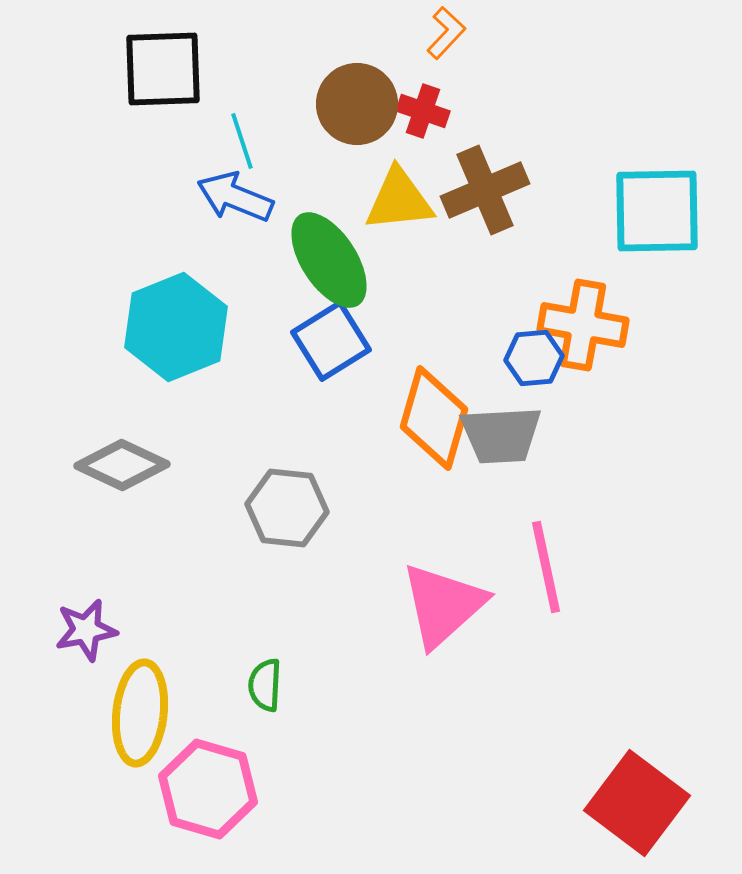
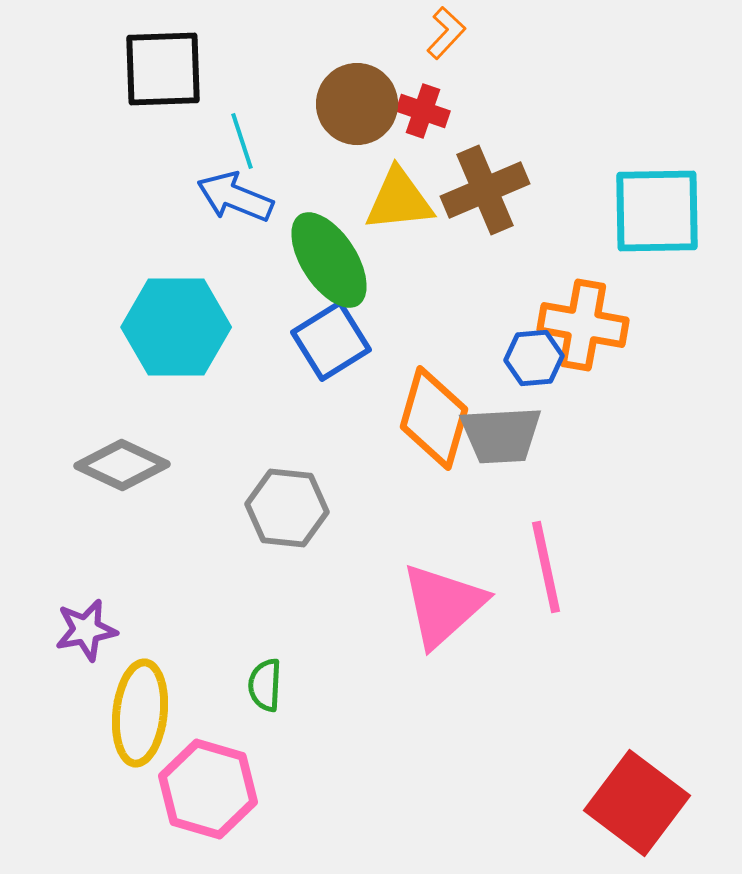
cyan hexagon: rotated 22 degrees clockwise
